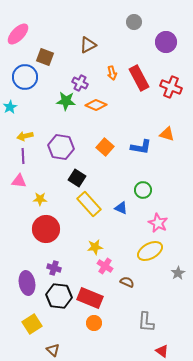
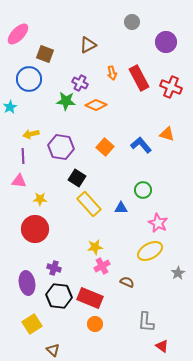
gray circle at (134, 22): moved 2 px left
brown square at (45, 57): moved 3 px up
blue circle at (25, 77): moved 4 px right, 2 px down
yellow arrow at (25, 136): moved 6 px right, 2 px up
blue L-shape at (141, 147): moved 2 px up; rotated 140 degrees counterclockwise
blue triangle at (121, 208): rotated 24 degrees counterclockwise
red circle at (46, 229): moved 11 px left
pink cross at (105, 266): moved 3 px left; rotated 28 degrees clockwise
orange circle at (94, 323): moved 1 px right, 1 px down
red triangle at (162, 351): moved 5 px up
